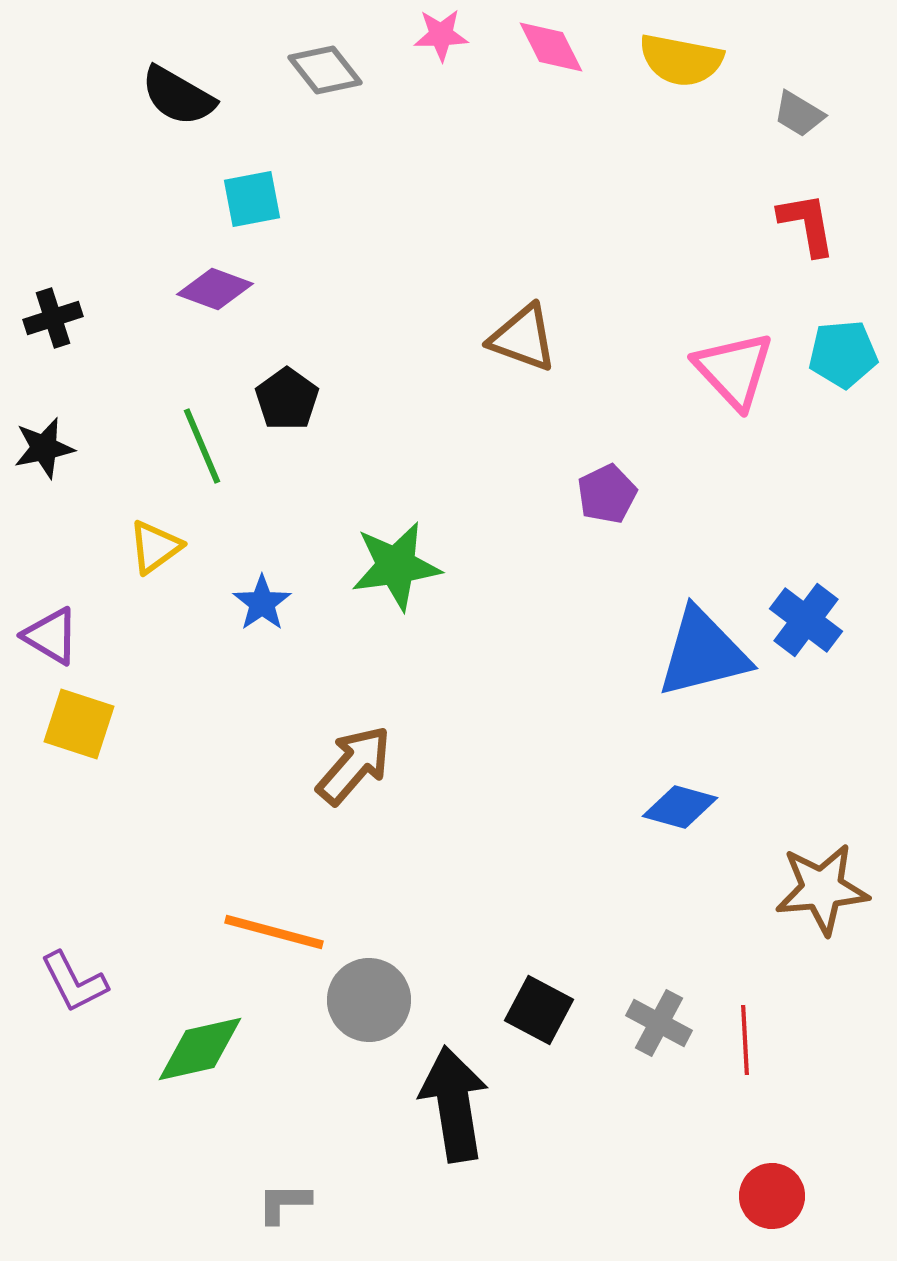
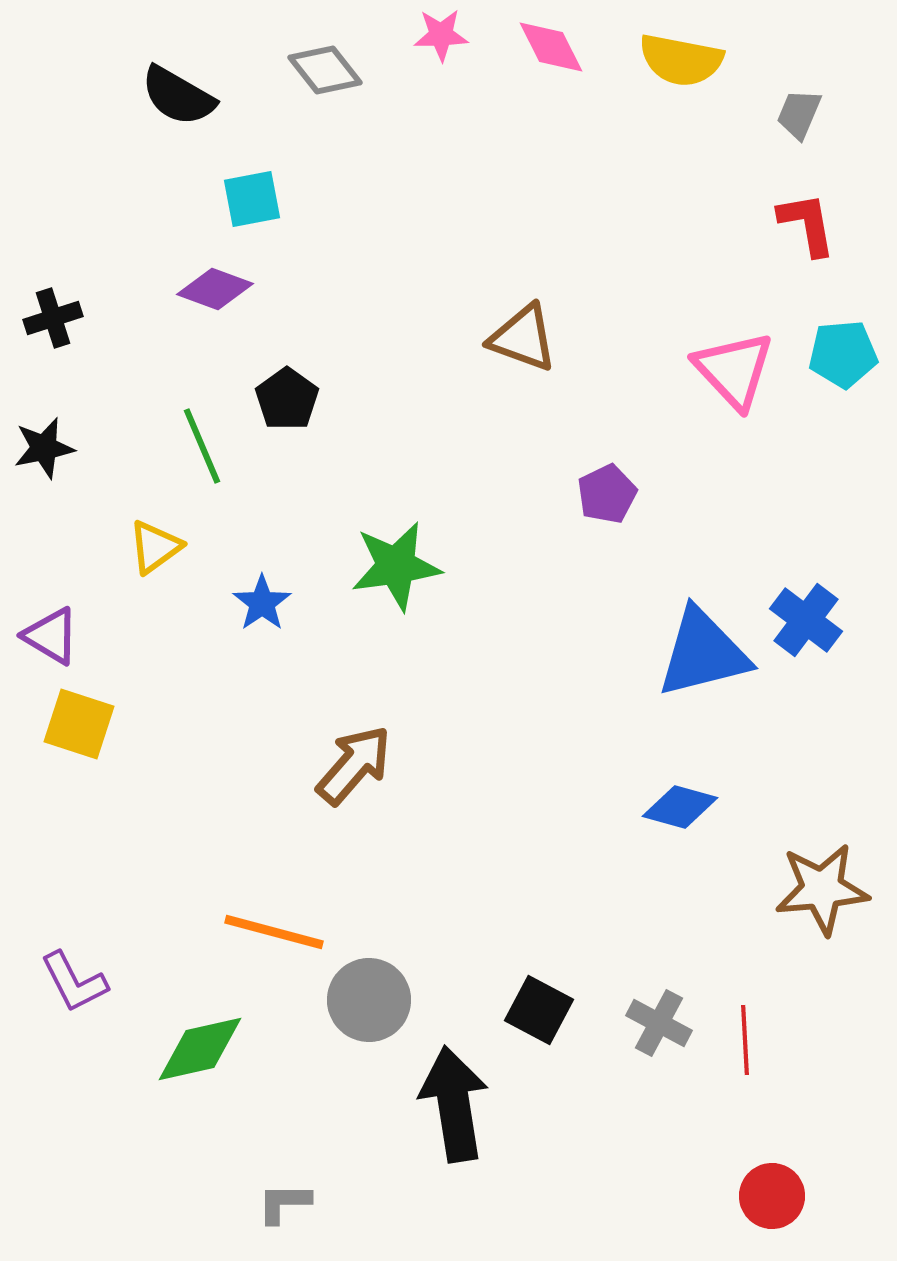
gray trapezoid: rotated 82 degrees clockwise
